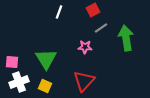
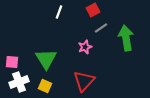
pink star: rotated 24 degrees counterclockwise
